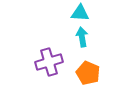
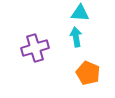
cyan arrow: moved 6 px left
purple cross: moved 14 px left, 14 px up
